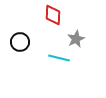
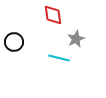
red diamond: rotated 10 degrees counterclockwise
black circle: moved 6 px left
